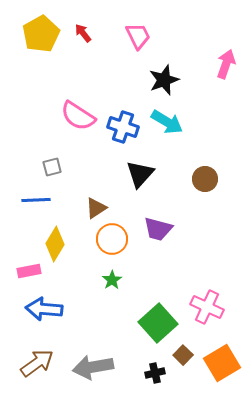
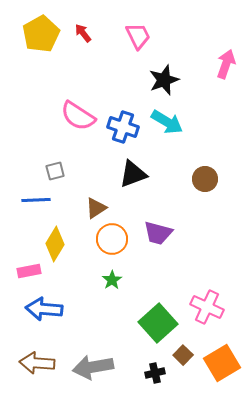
gray square: moved 3 px right, 4 px down
black triangle: moved 7 px left; rotated 28 degrees clockwise
purple trapezoid: moved 4 px down
brown arrow: rotated 140 degrees counterclockwise
